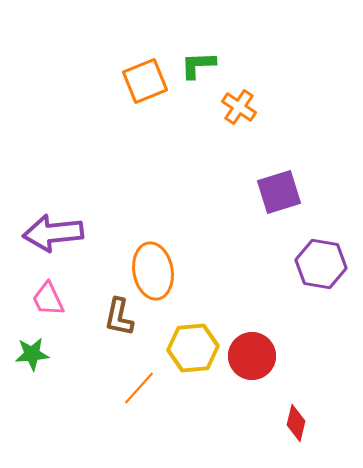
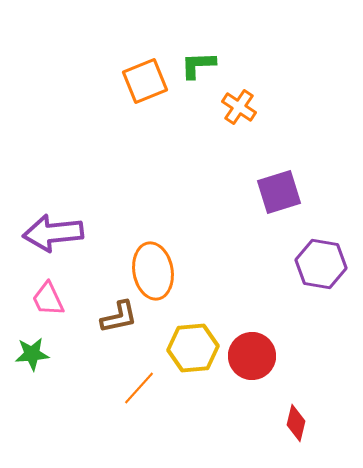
brown L-shape: rotated 114 degrees counterclockwise
